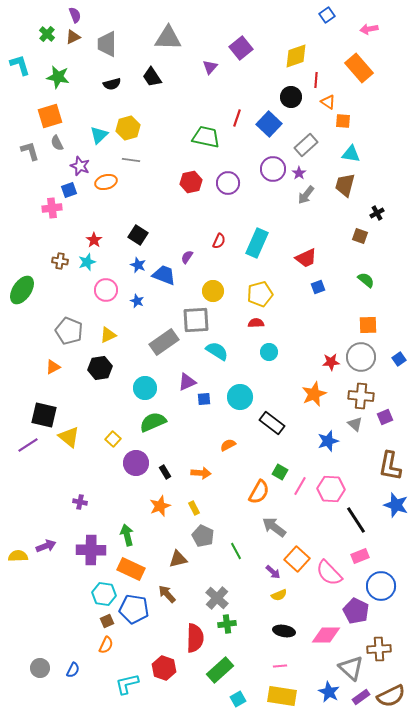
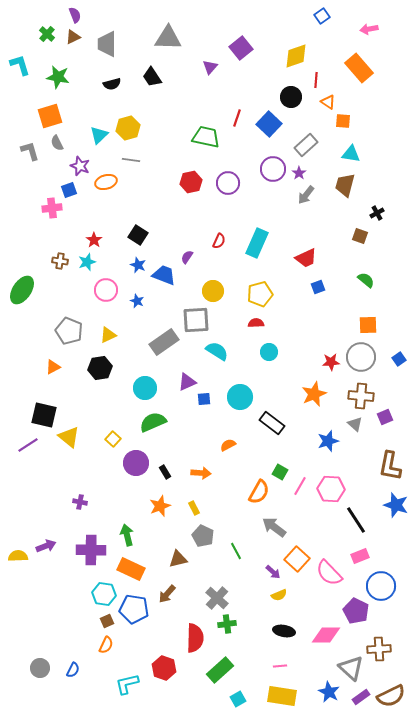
blue square at (327, 15): moved 5 px left, 1 px down
brown arrow at (167, 594): rotated 96 degrees counterclockwise
